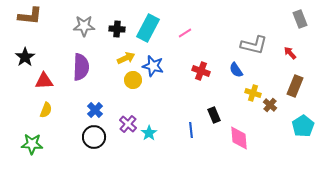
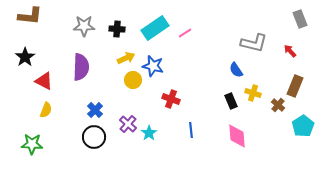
cyan rectangle: moved 7 px right; rotated 28 degrees clockwise
gray L-shape: moved 2 px up
red arrow: moved 2 px up
red cross: moved 30 px left, 28 px down
red triangle: rotated 30 degrees clockwise
brown cross: moved 8 px right
black rectangle: moved 17 px right, 14 px up
pink diamond: moved 2 px left, 2 px up
